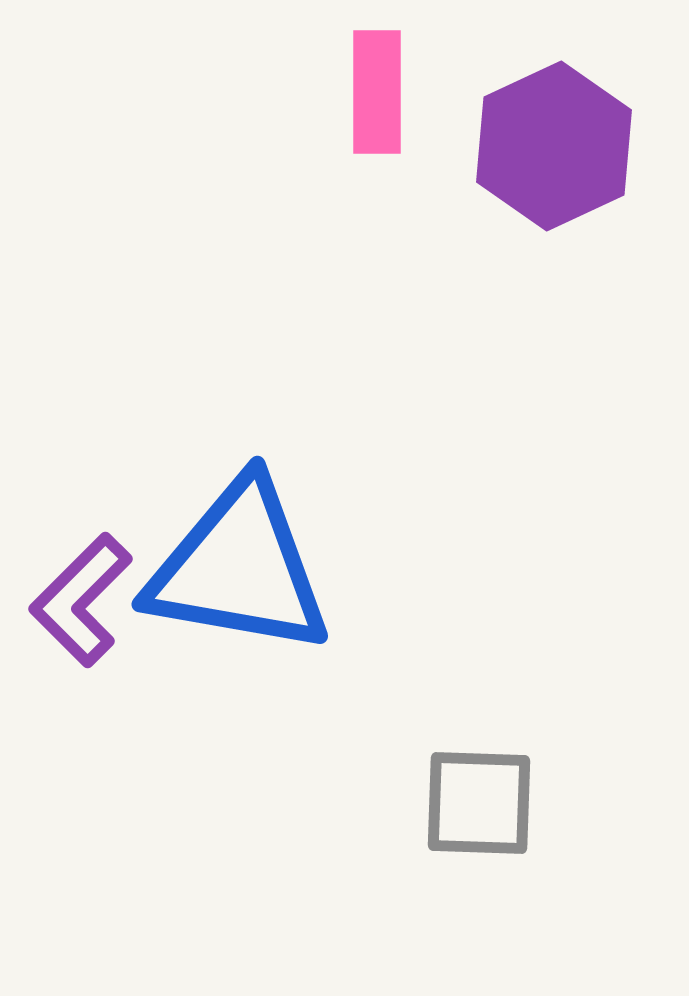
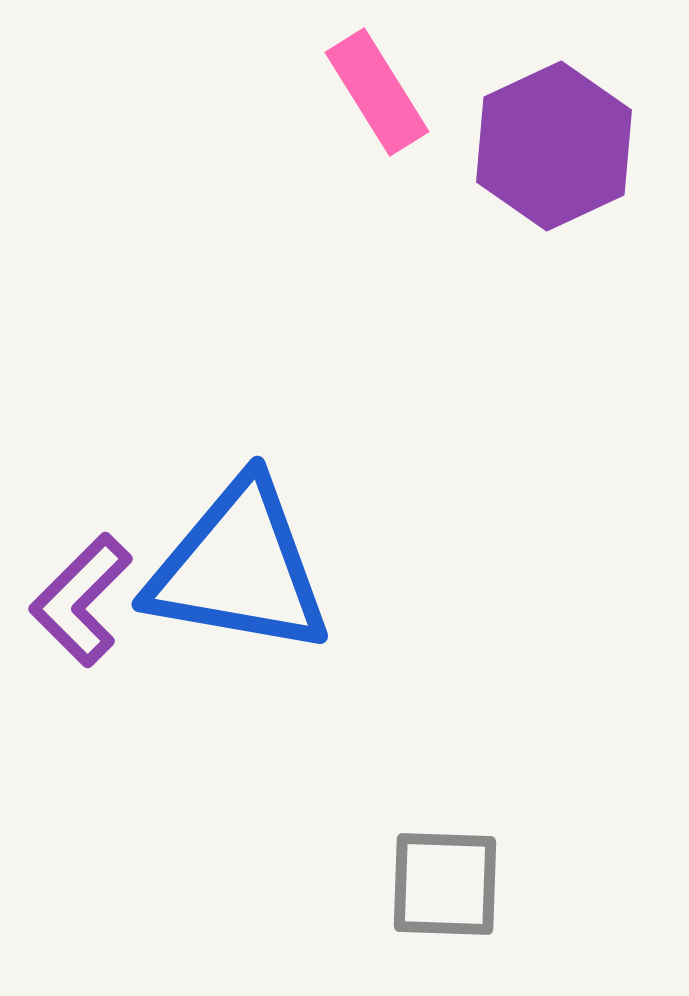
pink rectangle: rotated 32 degrees counterclockwise
gray square: moved 34 px left, 81 px down
